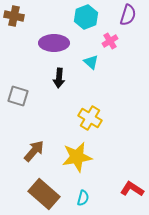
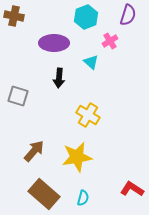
yellow cross: moved 2 px left, 3 px up
